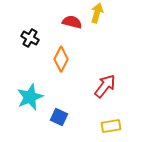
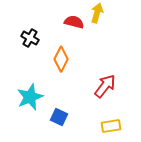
red semicircle: moved 2 px right
